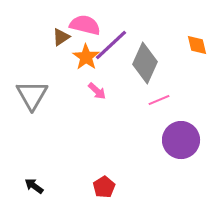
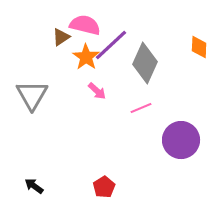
orange diamond: moved 2 px right, 2 px down; rotated 15 degrees clockwise
pink line: moved 18 px left, 8 px down
